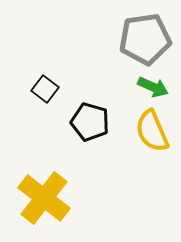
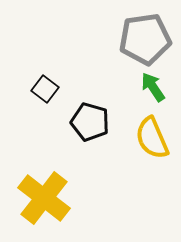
green arrow: rotated 148 degrees counterclockwise
yellow semicircle: moved 7 px down
